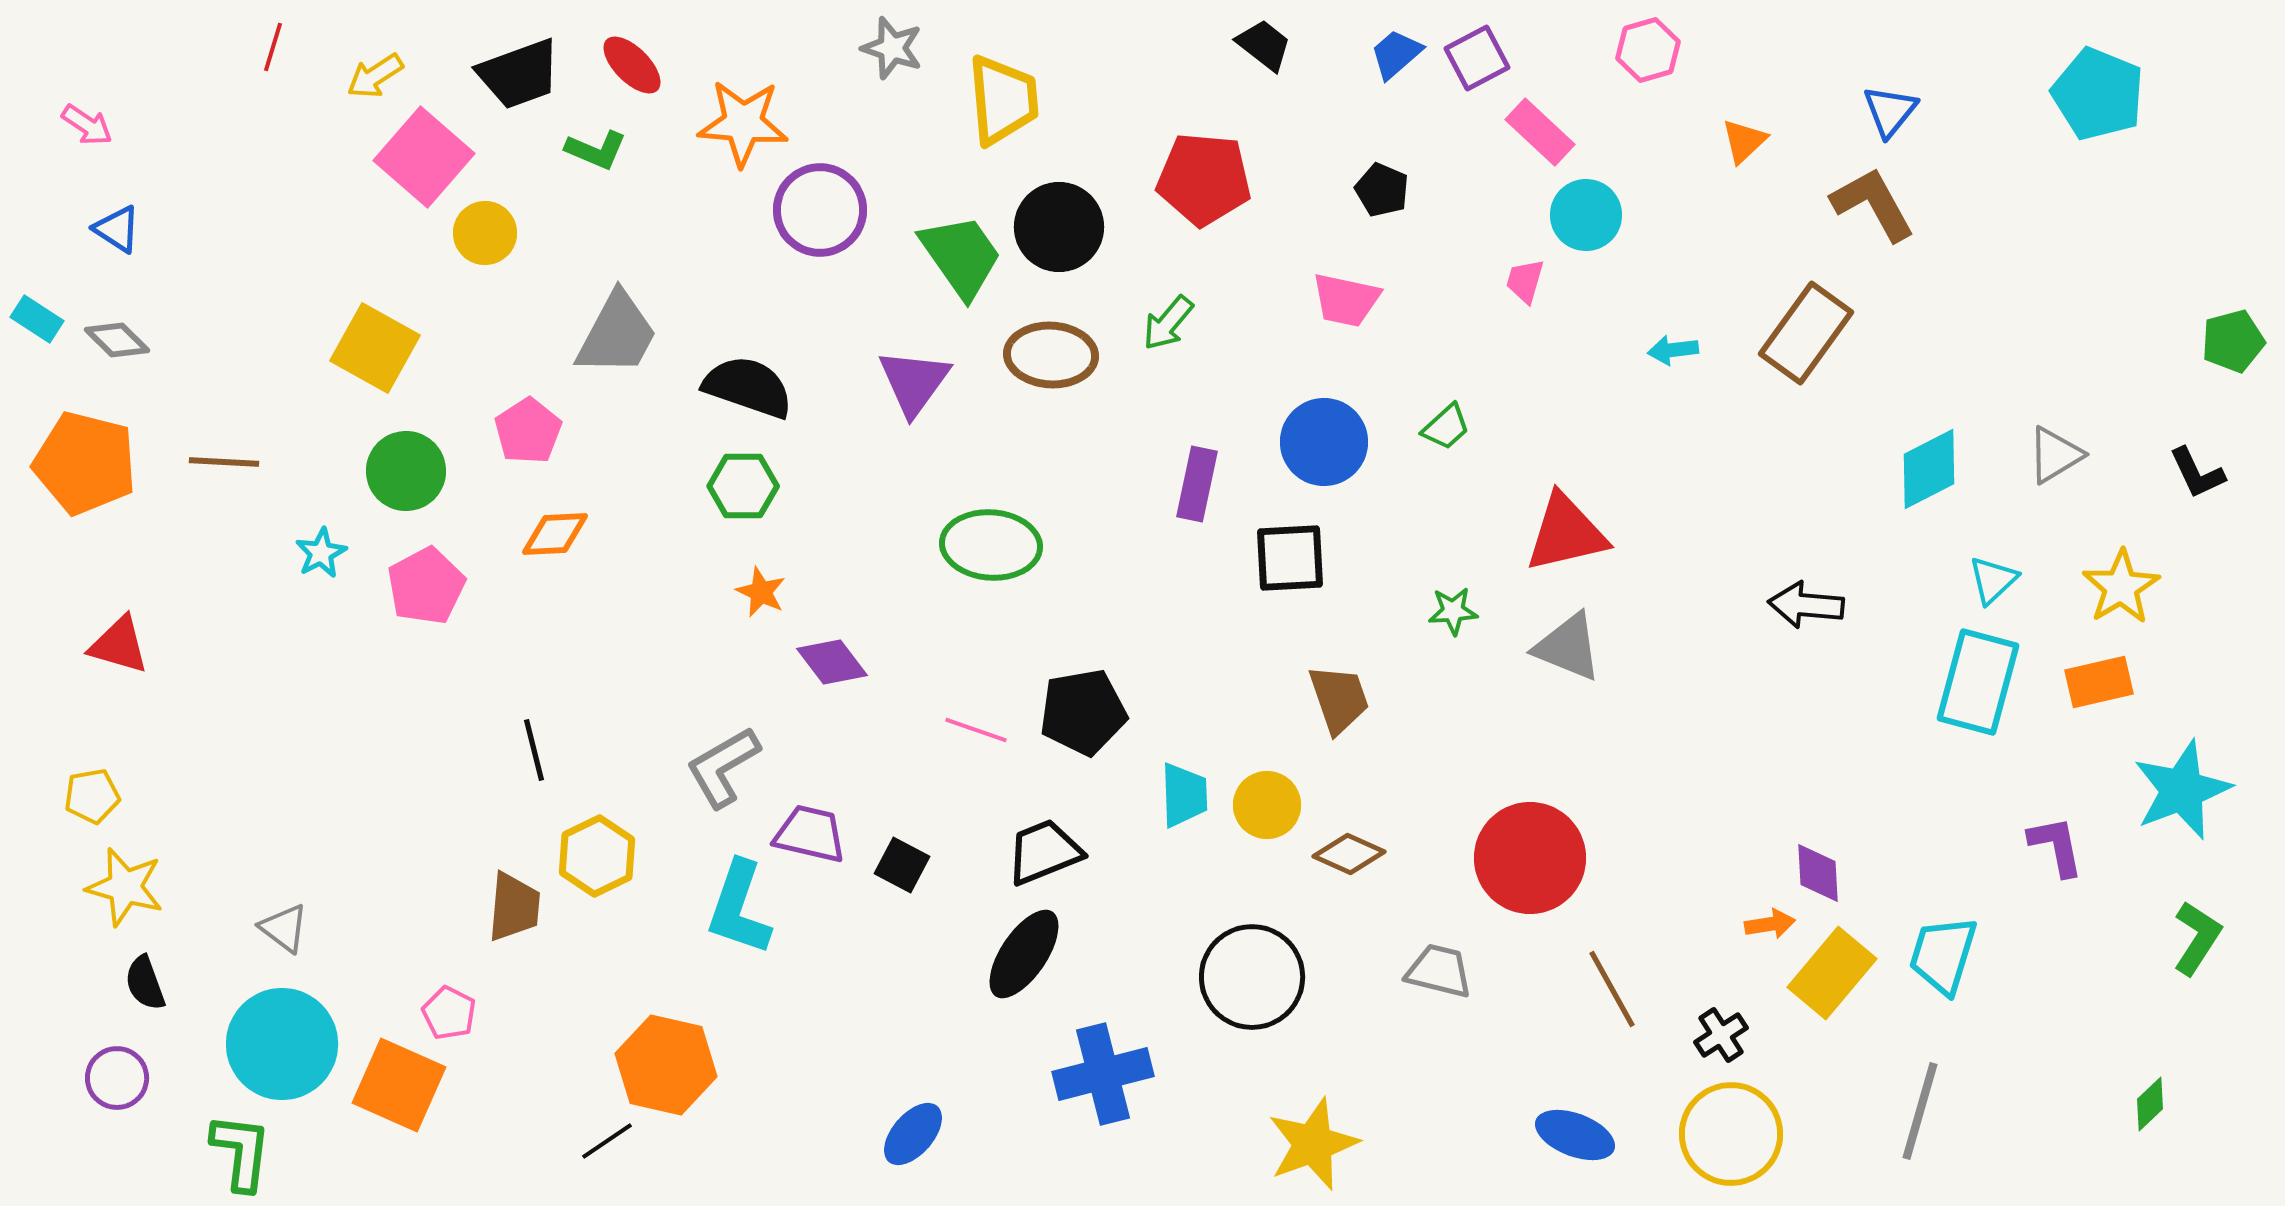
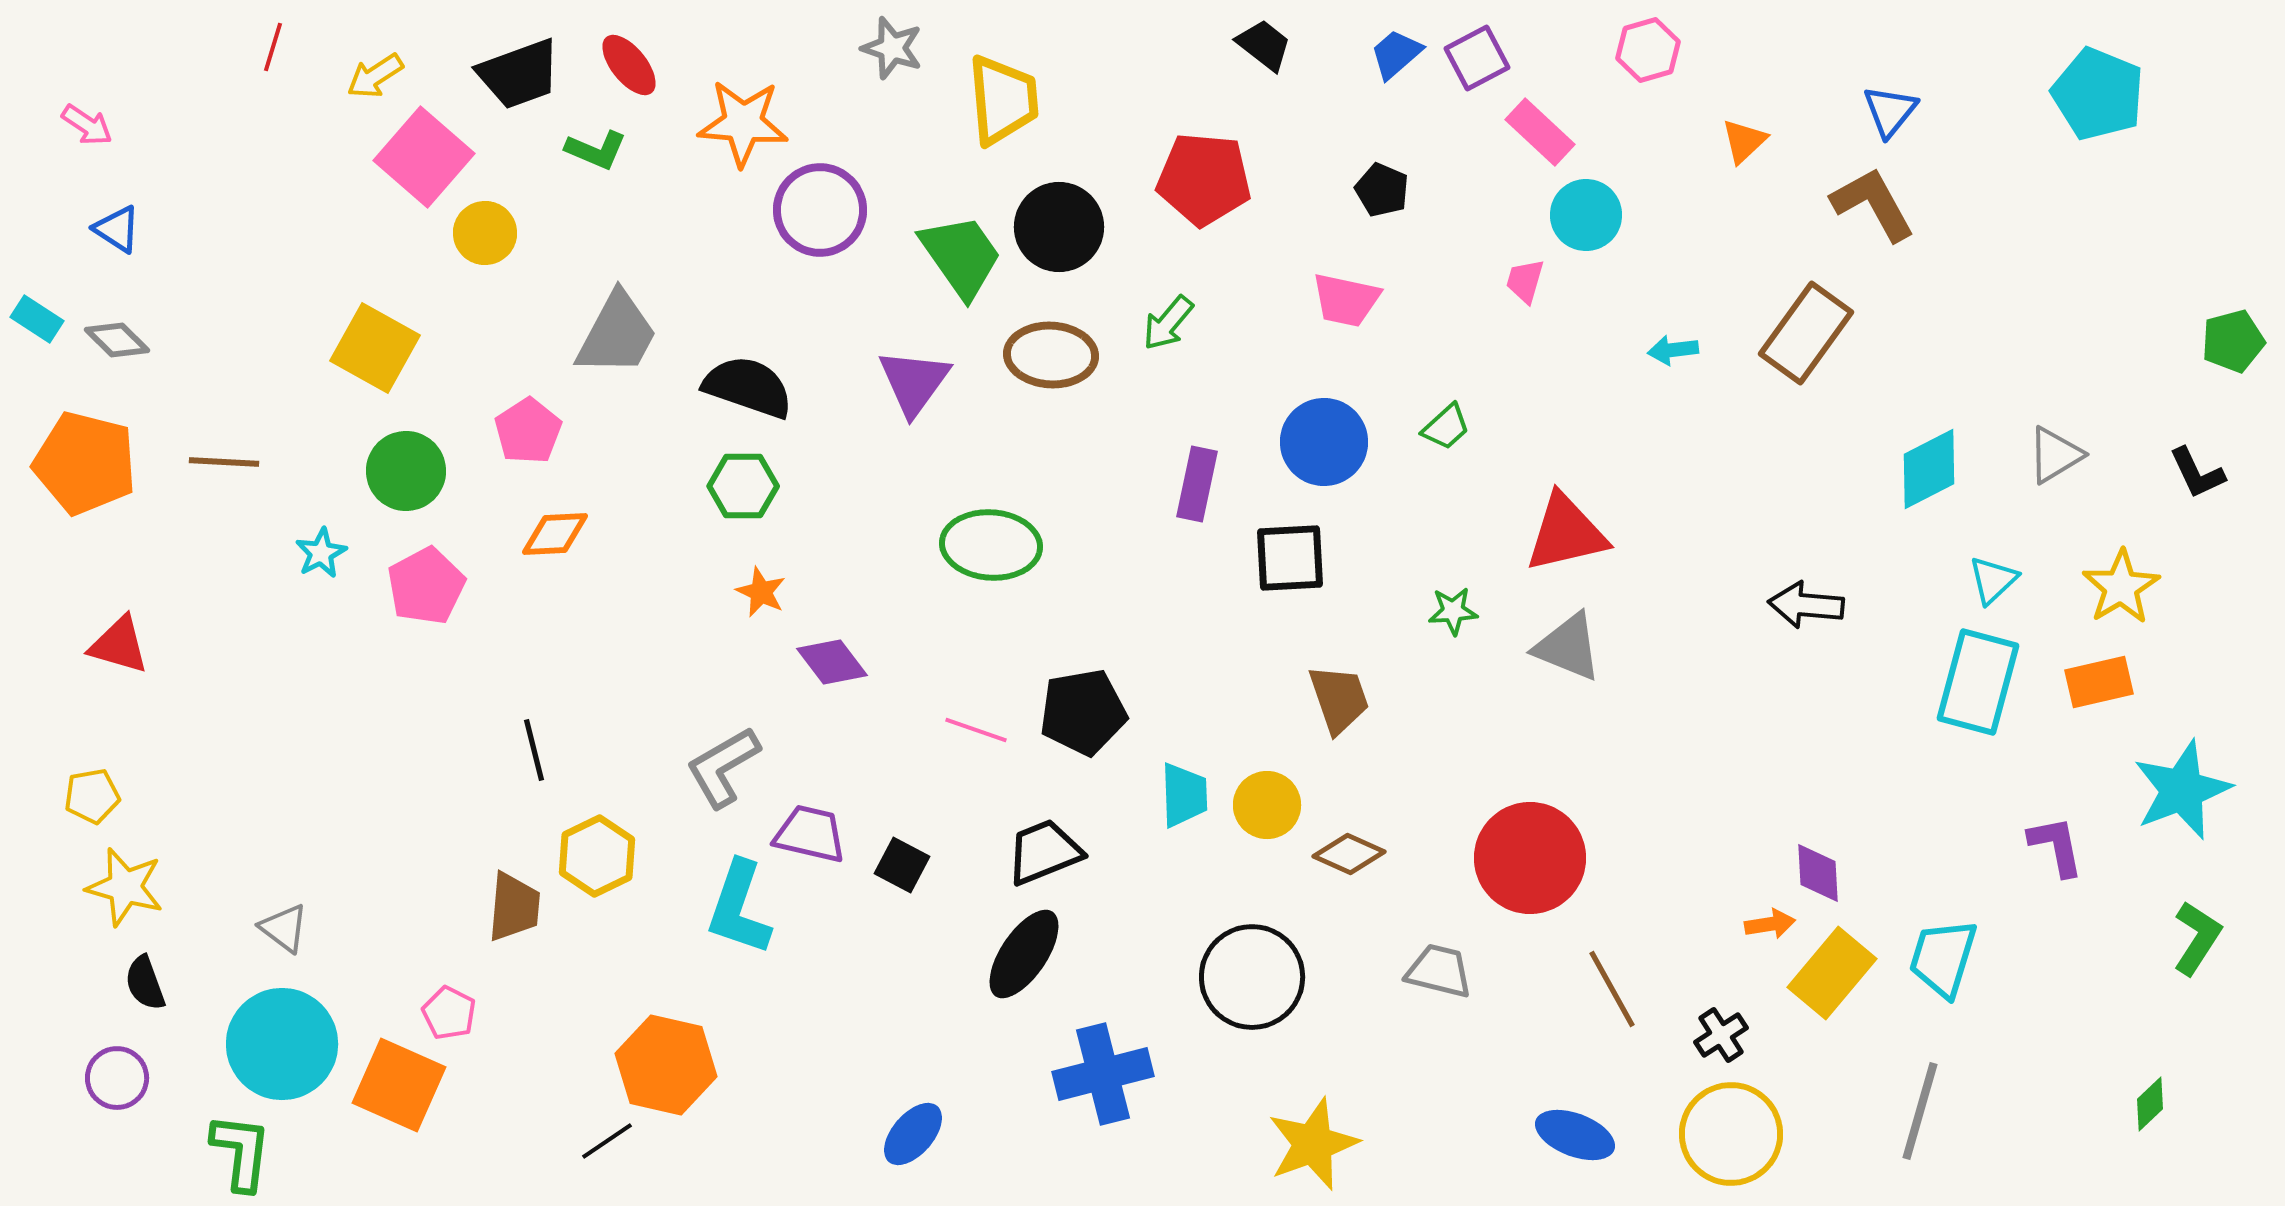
red ellipse at (632, 65): moved 3 px left; rotated 6 degrees clockwise
cyan trapezoid at (1943, 955): moved 3 px down
